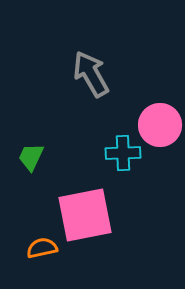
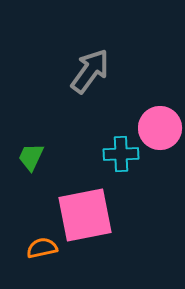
gray arrow: moved 1 px left, 3 px up; rotated 66 degrees clockwise
pink circle: moved 3 px down
cyan cross: moved 2 px left, 1 px down
